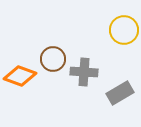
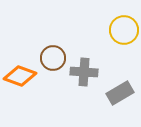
brown circle: moved 1 px up
